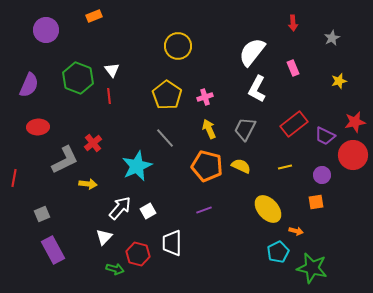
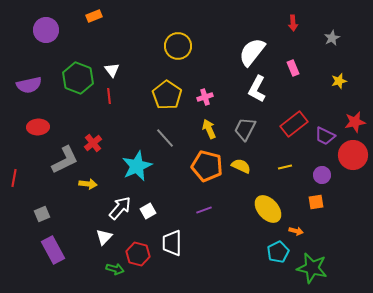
purple semicircle at (29, 85): rotated 55 degrees clockwise
